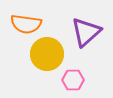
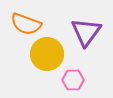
orange semicircle: rotated 12 degrees clockwise
purple triangle: rotated 12 degrees counterclockwise
